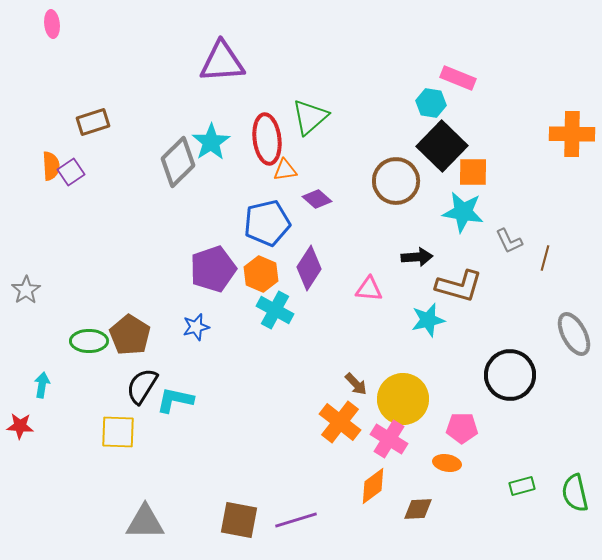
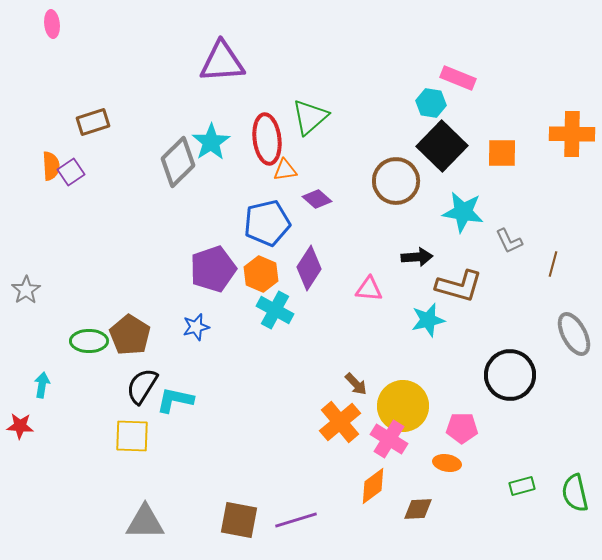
orange square at (473, 172): moved 29 px right, 19 px up
brown line at (545, 258): moved 8 px right, 6 px down
yellow circle at (403, 399): moved 7 px down
orange cross at (340, 422): rotated 12 degrees clockwise
yellow square at (118, 432): moved 14 px right, 4 px down
